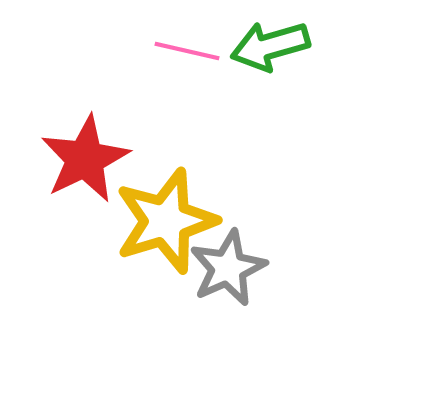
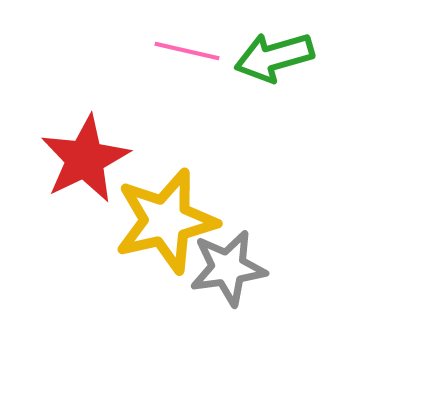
green arrow: moved 4 px right, 11 px down
yellow star: rotated 4 degrees clockwise
gray star: rotated 16 degrees clockwise
